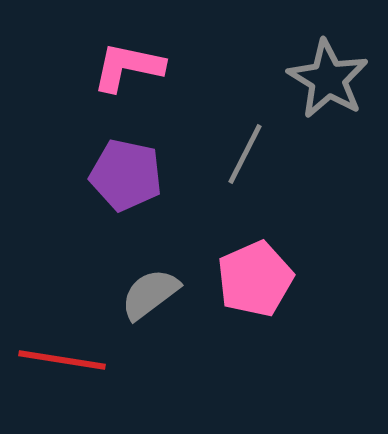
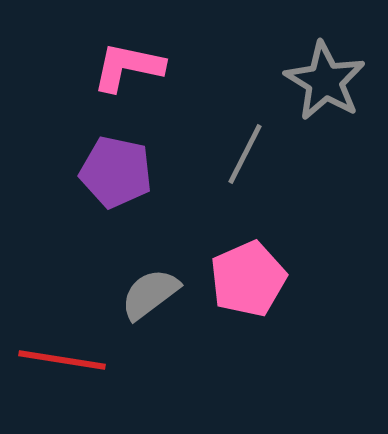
gray star: moved 3 px left, 2 px down
purple pentagon: moved 10 px left, 3 px up
pink pentagon: moved 7 px left
